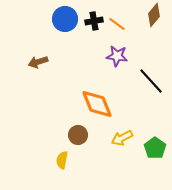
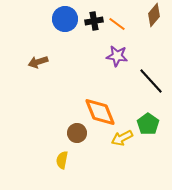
orange diamond: moved 3 px right, 8 px down
brown circle: moved 1 px left, 2 px up
green pentagon: moved 7 px left, 24 px up
